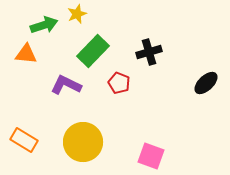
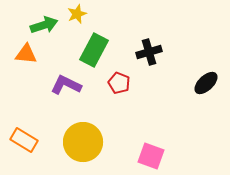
green rectangle: moved 1 px right, 1 px up; rotated 16 degrees counterclockwise
